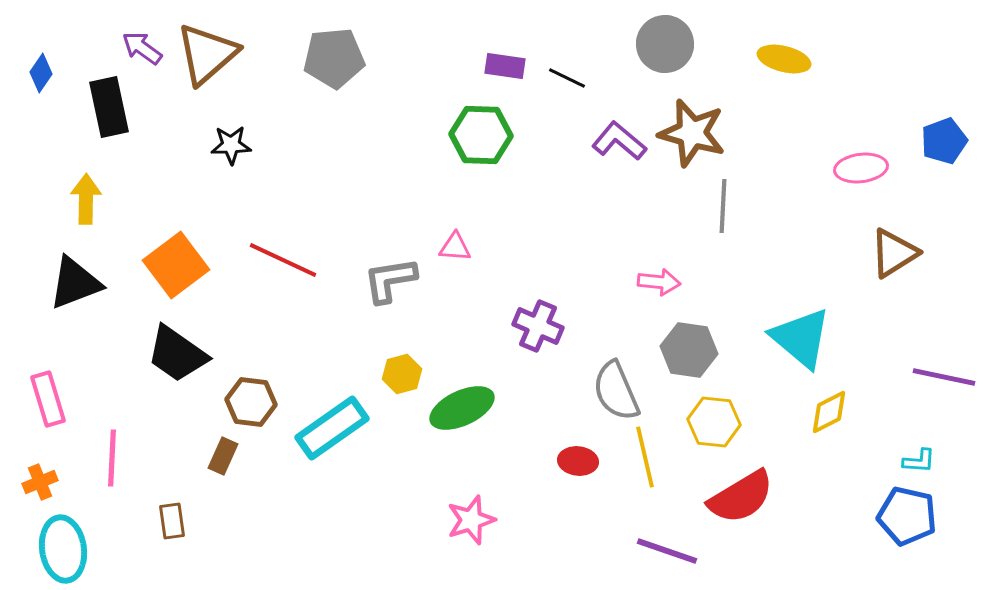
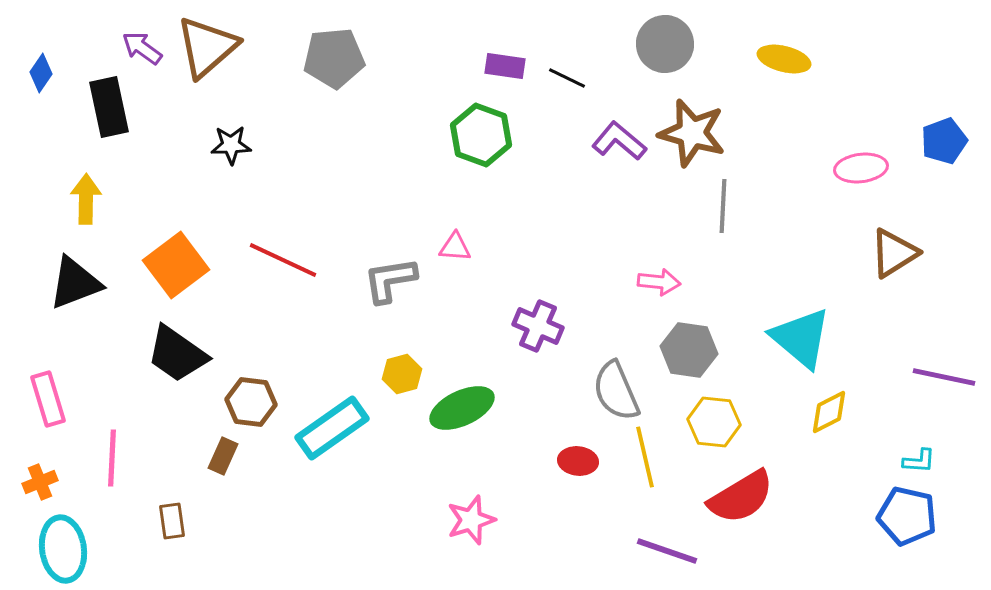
brown triangle at (207, 54): moved 7 px up
green hexagon at (481, 135): rotated 18 degrees clockwise
